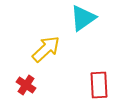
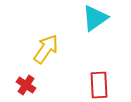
cyan triangle: moved 12 px right
yellow arrow: rotated 12 degrees counterclockwise
